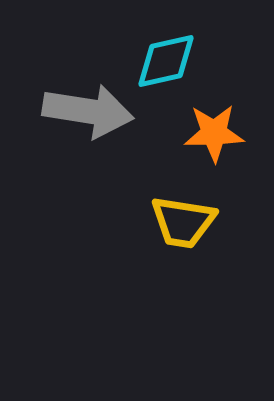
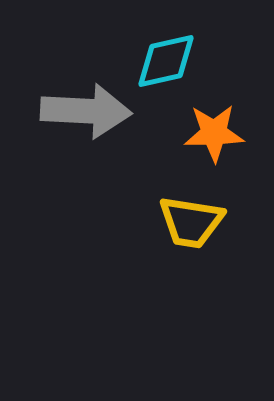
gray arrow: moved 2 px left; rotated 6 degrees counterclockwise
yellow trapezoid: moved 8 px right
